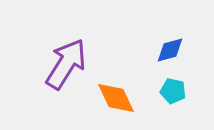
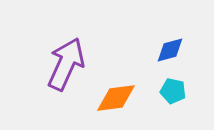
purple arrow: rotated 8 degrees counterclockwise
orange diamond: rotated 72 degrees counterclockwise
